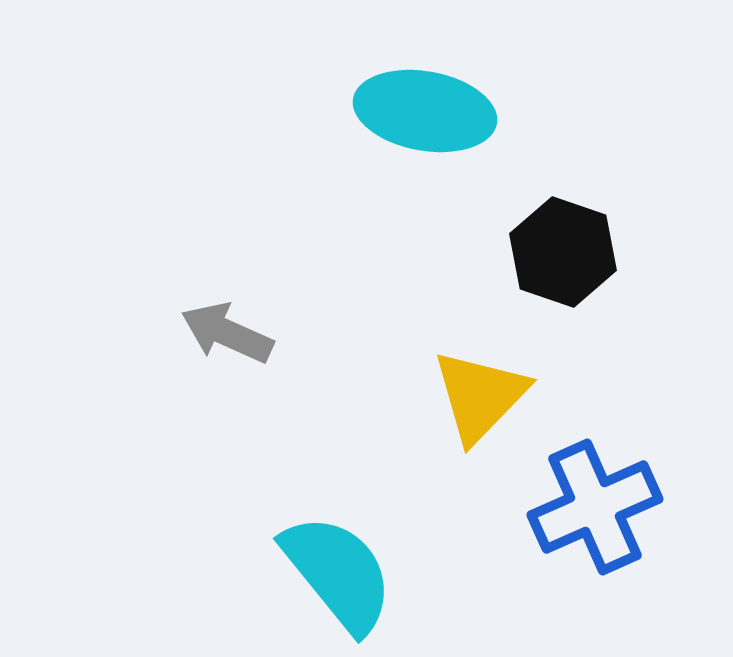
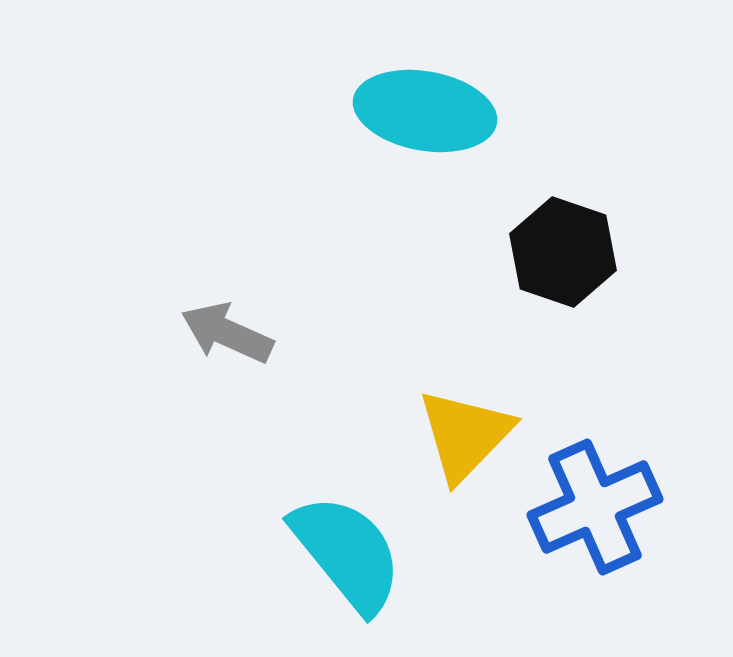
yellow triangle: moved 15 px left, 39 px down
cyan semicircle: moved 9 px right, 20 px up
